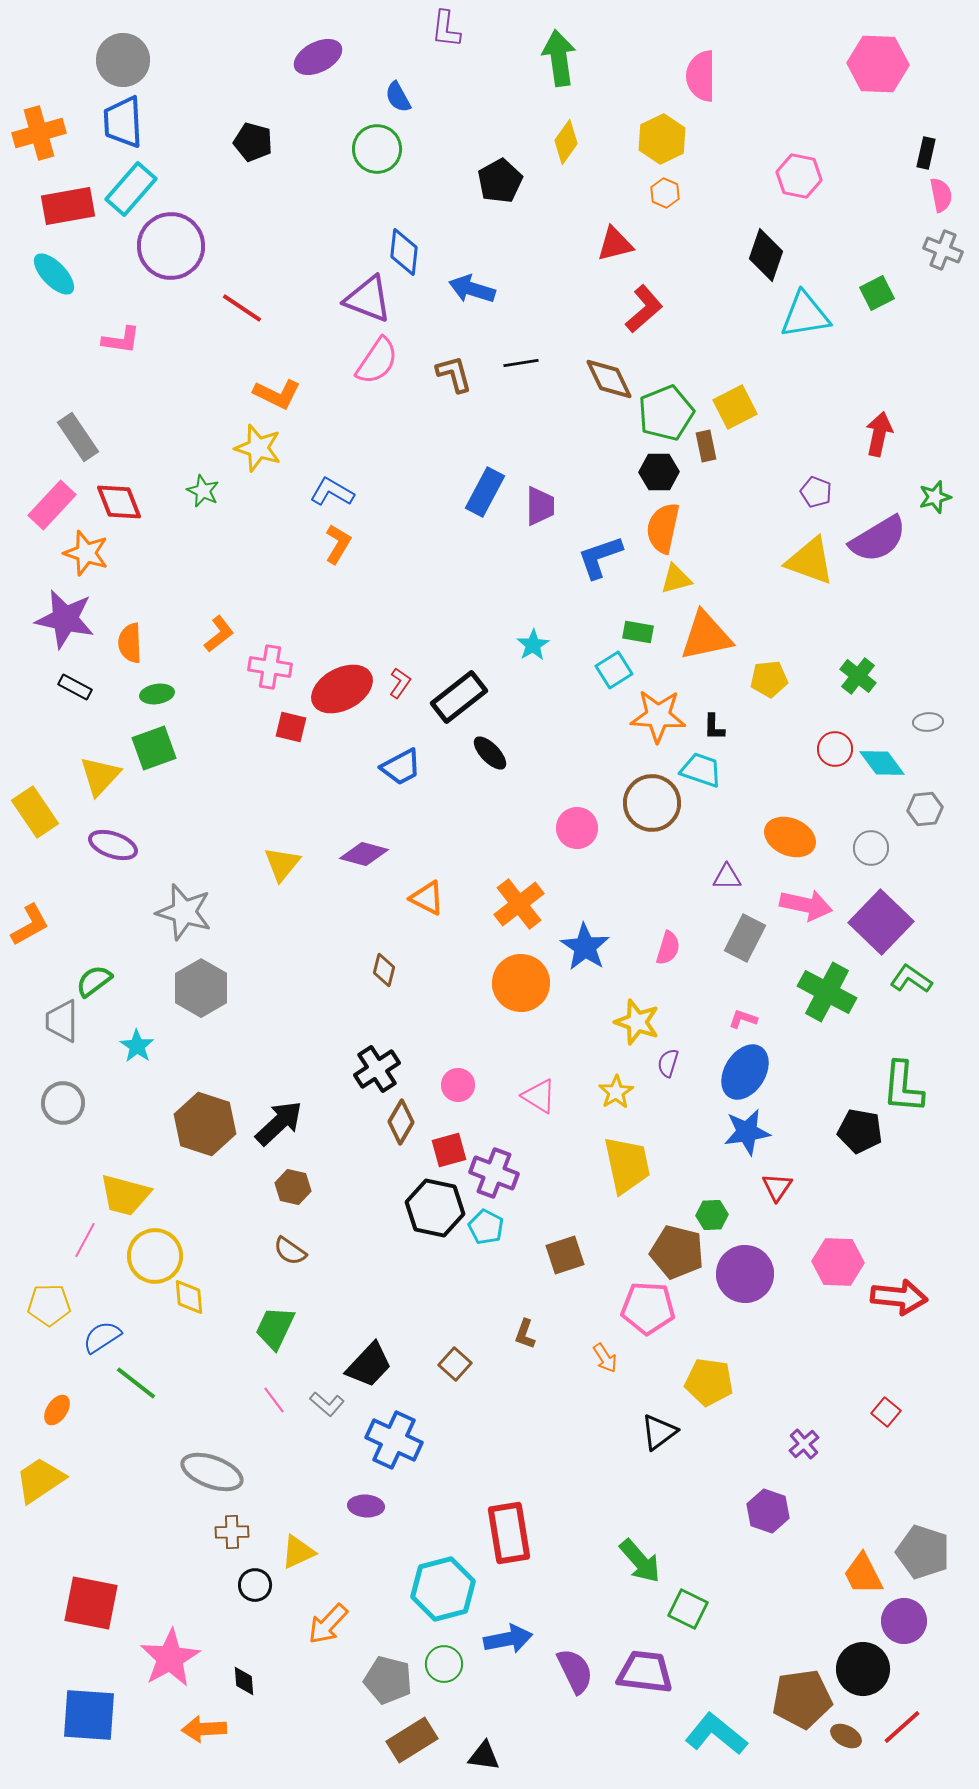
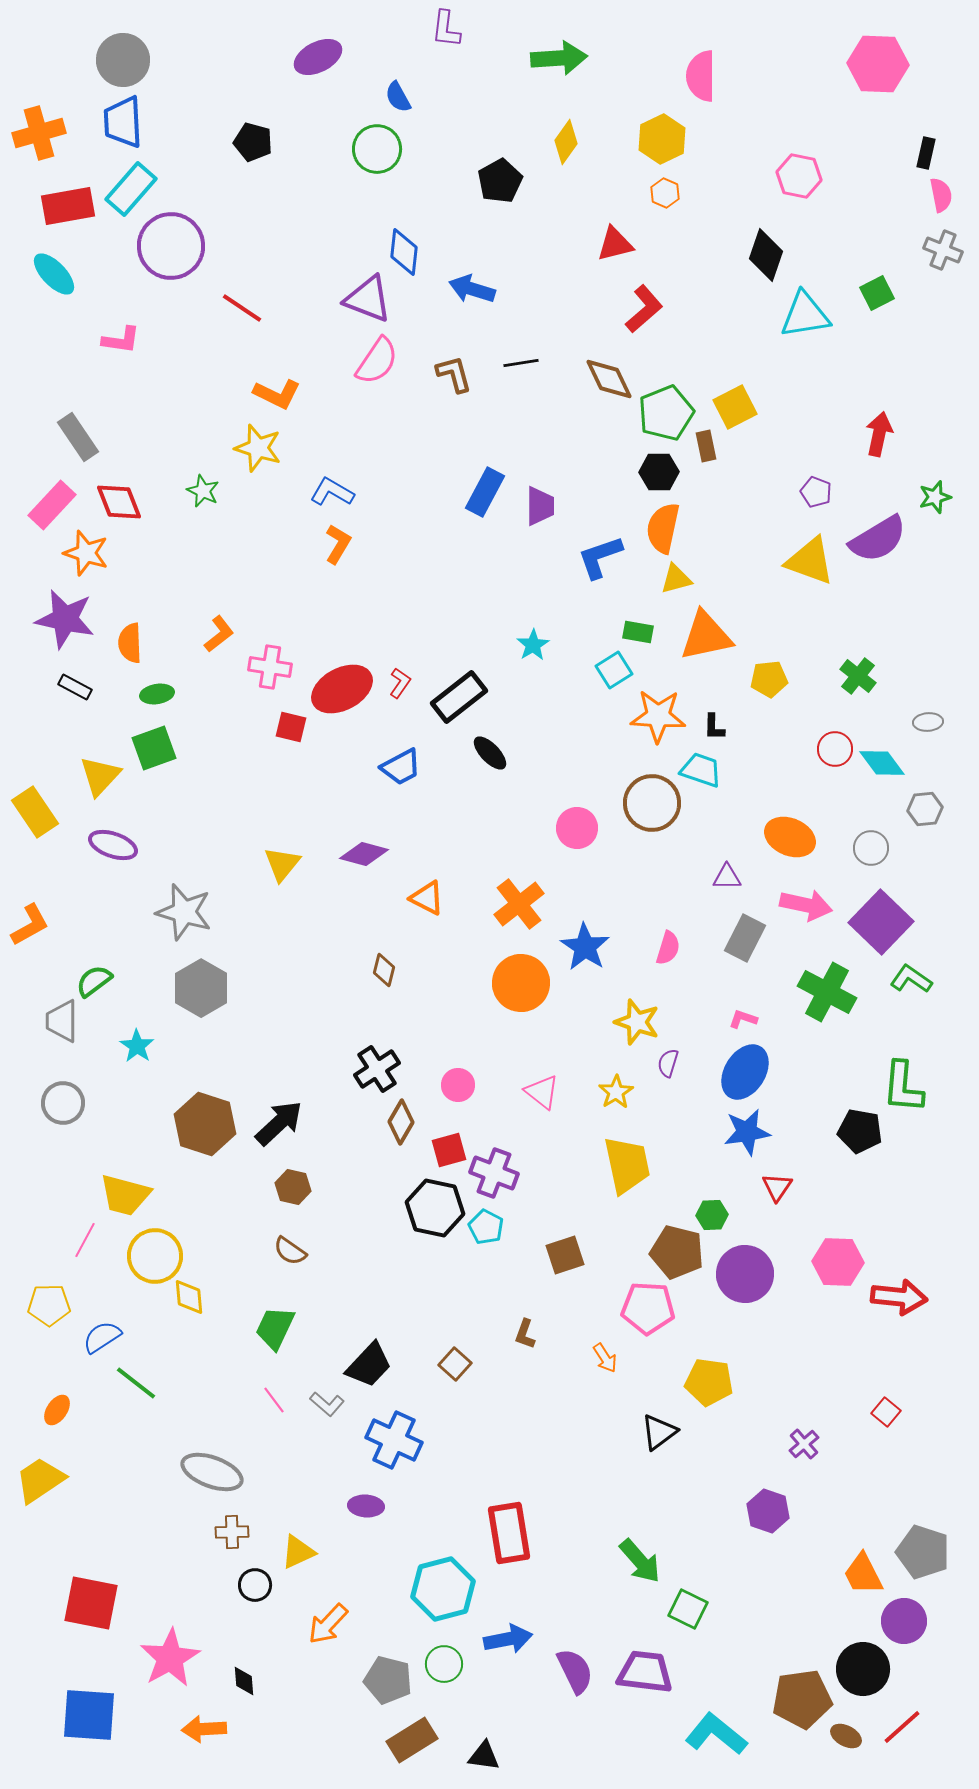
green arrow at (559, 58): rotated 94 degrees clockwise
pink triangle at (539, 1096): moved 3 px right, 4 px up; rotated 6 degrees clockwise
